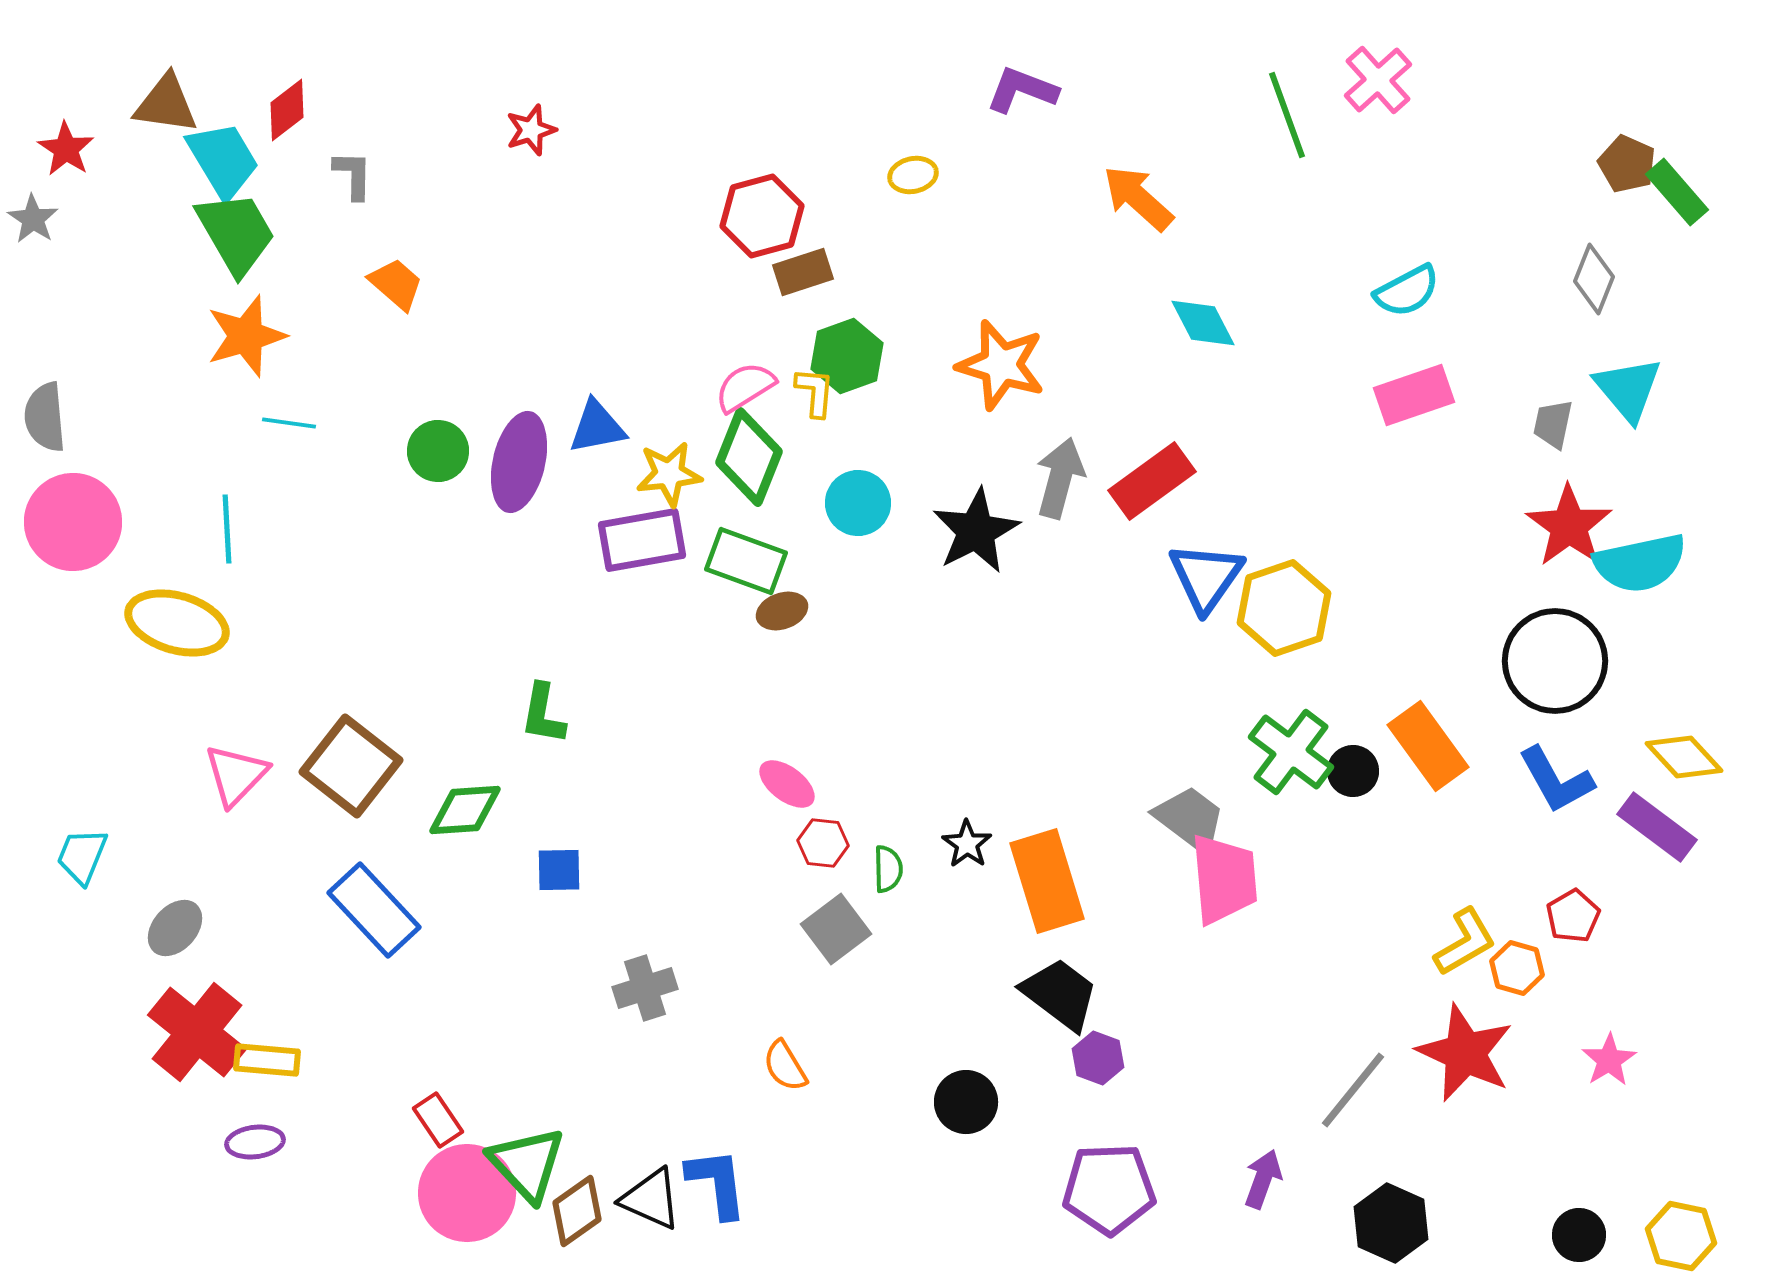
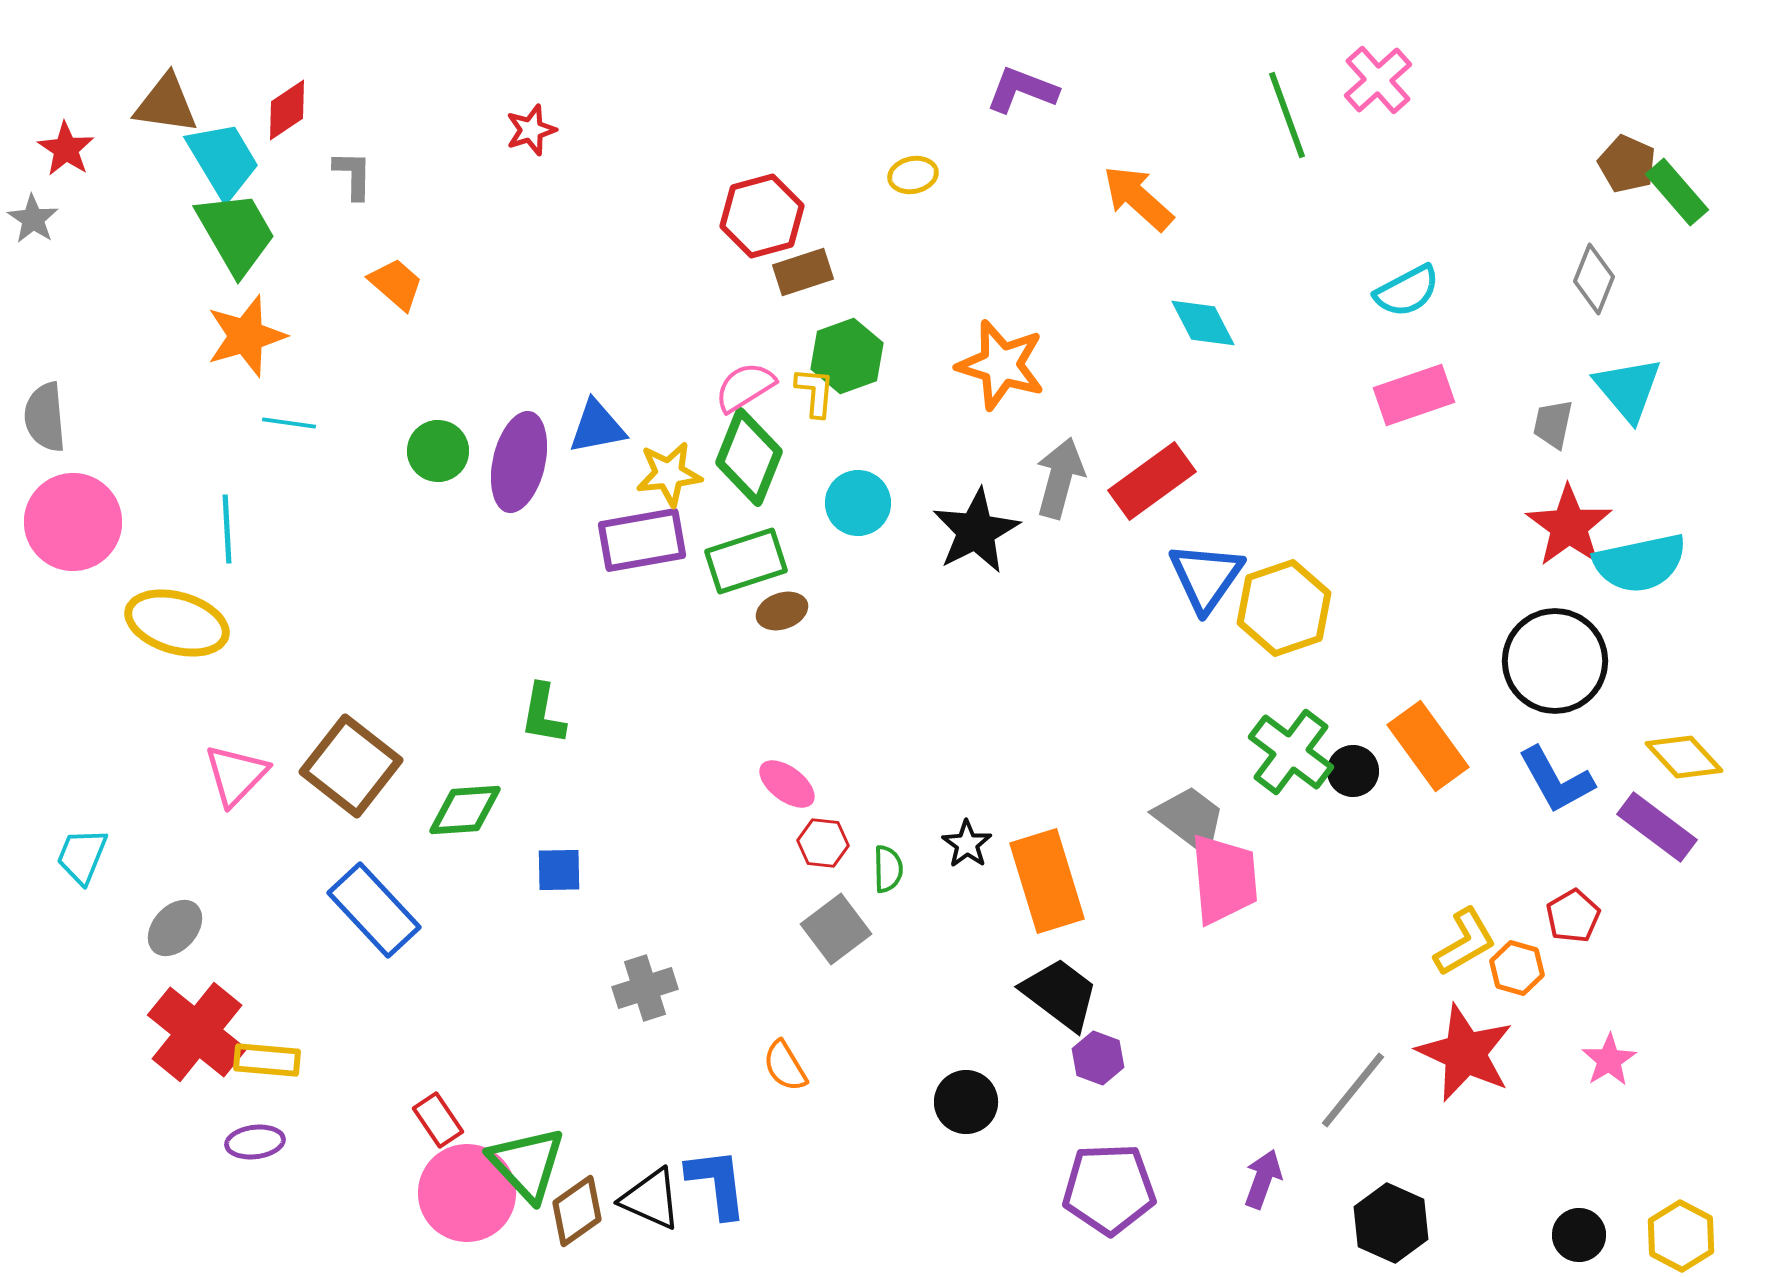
red diamond at (287, 110): rotated 4 degrees clockwise
green rectangle at (746, 561): rotated 38 degrees counterclockwise
yellow hexagon at (1681, 1236): rotated 16 degrees clockwise
